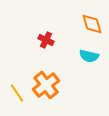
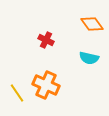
orange diamond: rotated 20 degrees counterclockwise
cyan semicircle: moved 2 px down
orange cross: rotated 28 degrees counterclockwise
